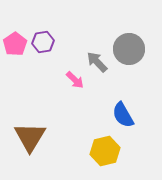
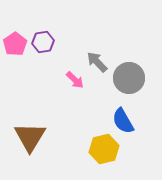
gray circle: moved 29 px down
blue semicircle: moved 6 px down
yellow hexagon: moved 1 px left, 2 px up
